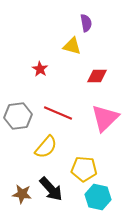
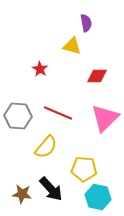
gray hexagon: rotated 12 degrees clockwise
